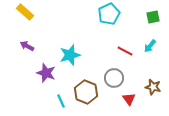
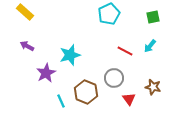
purple star: rotated 24 degrees clockwise
